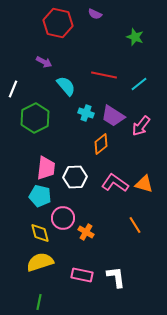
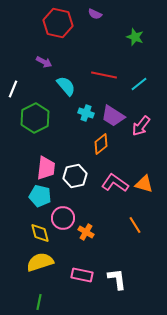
white hexagon: moved 1 px up; rotated 10 degrees counterclockwise
white L-shape: moved 1 px right, 2 px down
